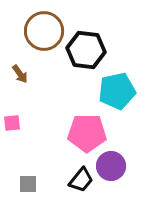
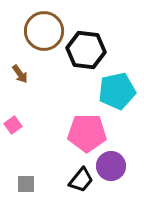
pink square: moved 1 px right, 2 px down; rotated 30 degrees counterclockwise
gray square: moved 2 px left
